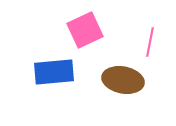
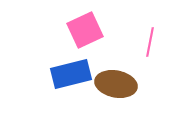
blue rectangle: moved 17 px right, 2 px down; rotated 9 degrees counterclockwise
brown ellipse: moved 7 px left, 4 px down
